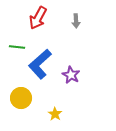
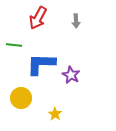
green line: moved 3 px left, 2 px up
blue L-shape: moved 1 px right; rotated 44 degrees clockwise
